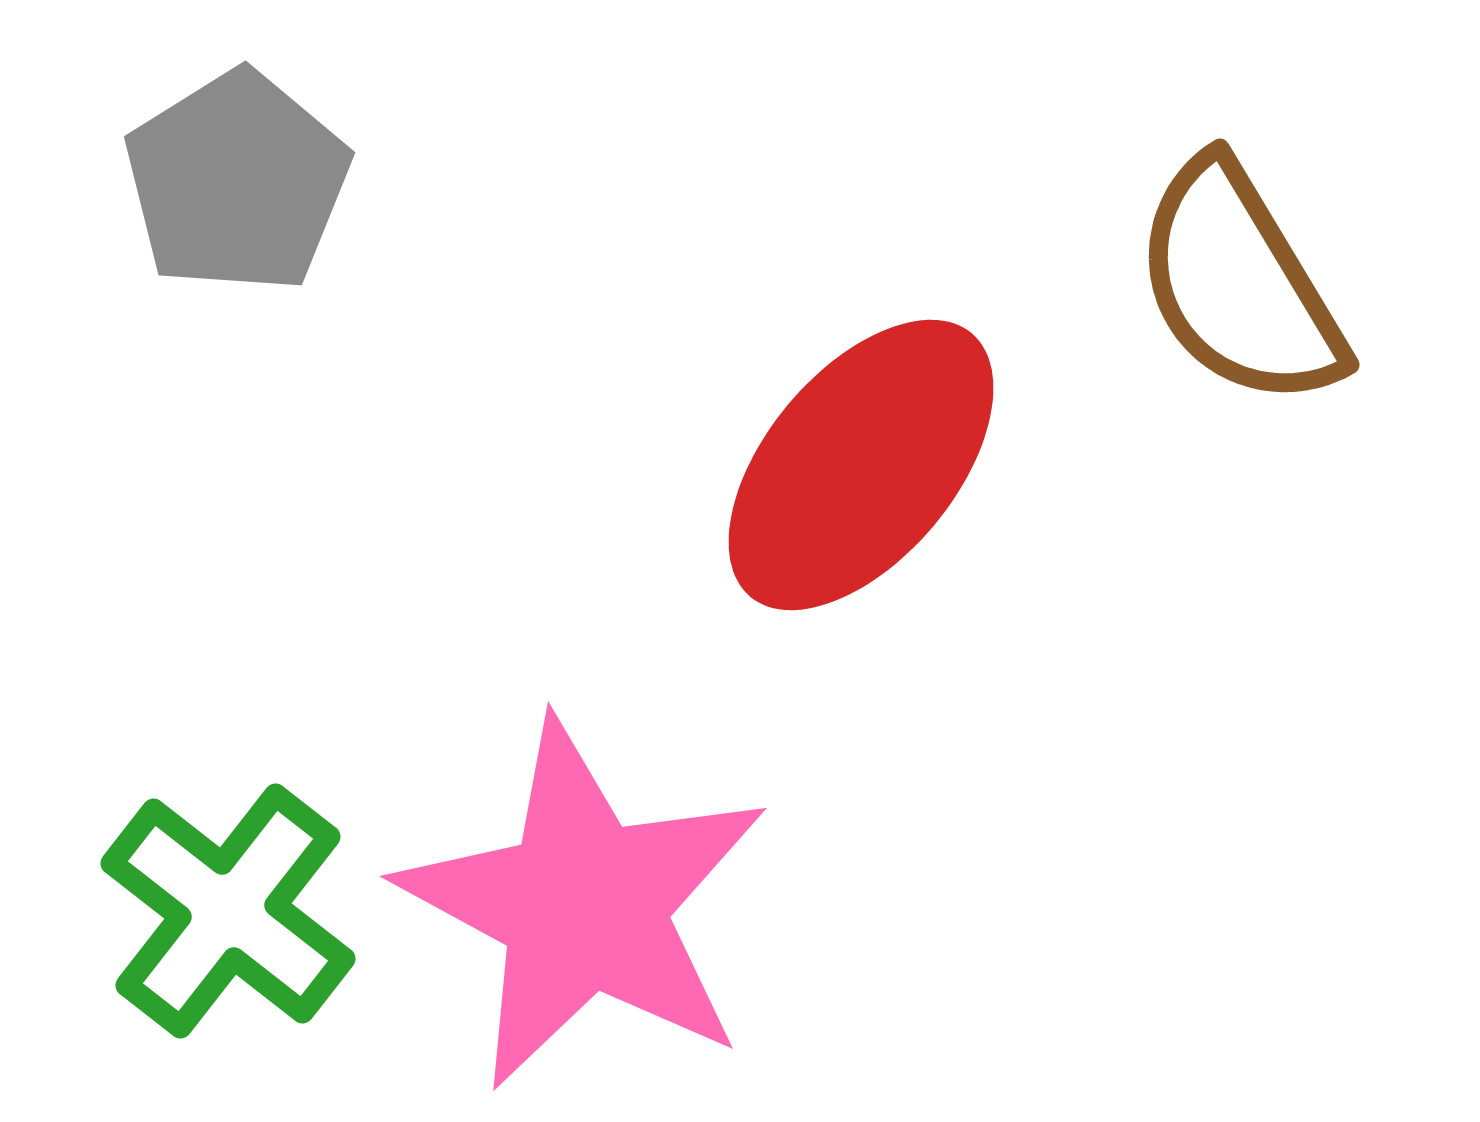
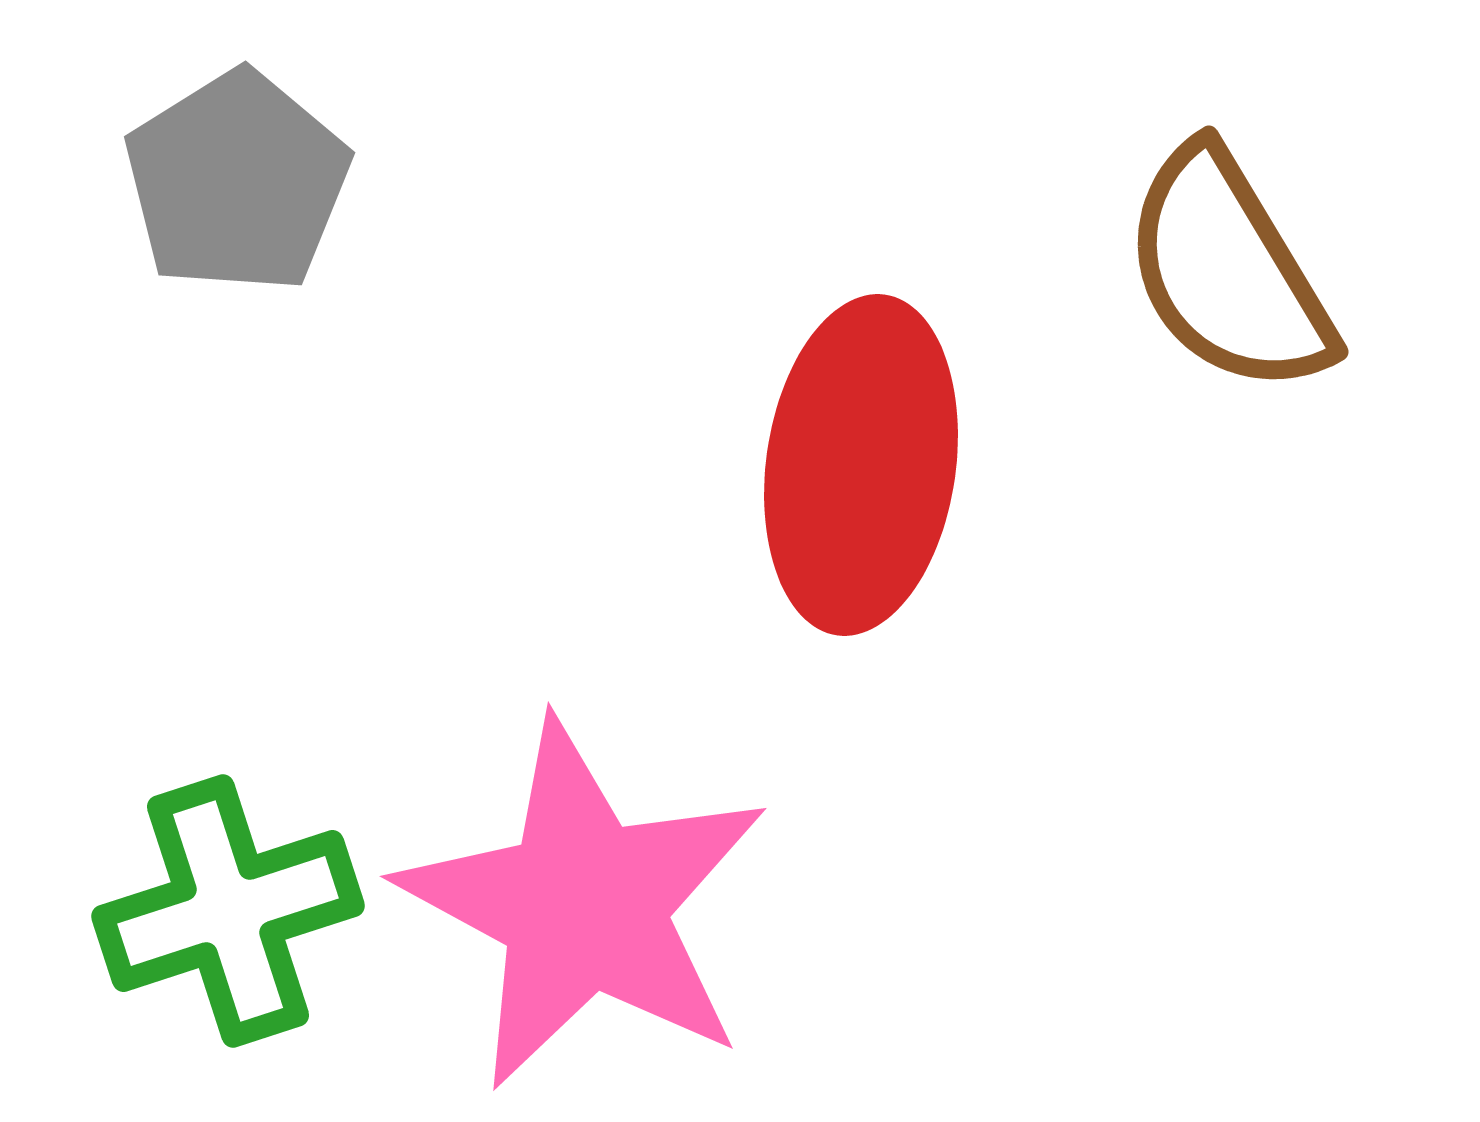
brown semicircle: moved 11 px left, 13 px up
red ellipse: rotated 32 degrees counterclockwise
green cross: rotated 34 degrees clockwise
